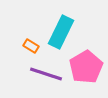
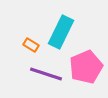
orange rectangle: moved 1 px up
pink pentagon: rotated 8 degrees clockwise
